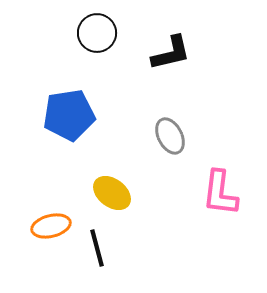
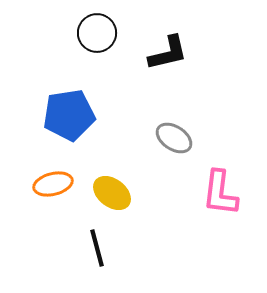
black L-shape: moved 3 px left
gray ellipse: moved 4 px right, 2 px down; rotated 30 degrees counterclockwise
orange ellipse: moved 2 px right, 42 px up
